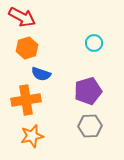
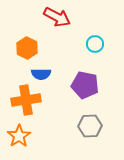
red arrow: moved 35 px right
cyan circle: moved 1 px right, 1 px down
orange hexagon: rotated 15 degrees counterclockwise
blue semicircle: rotated 18 degrees counterclockwise
purple pentagon: moved 3 px left, 6 px up; rotated 28 degrees clockwise
orange star: moved 13 px left; rotated 20 degrees counterclockwise
